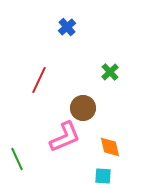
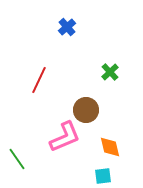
brown circle: moved 3 px right, 2 px down
green line: rotated 10 degrees counterclockwise
cyan square: rotated 12 degrees counterclockwise
